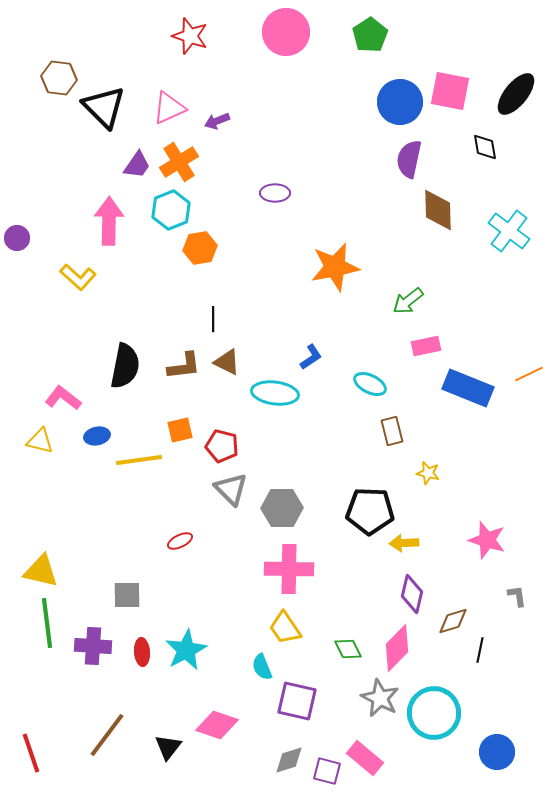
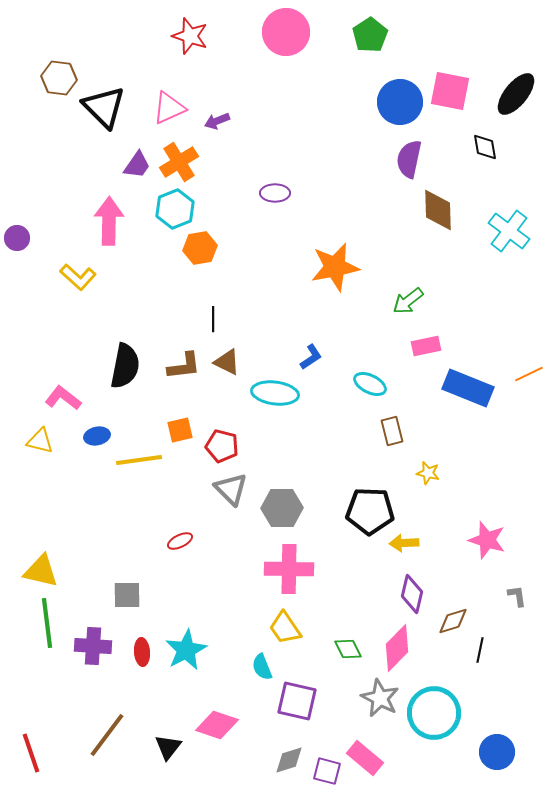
cyan hexagon at (171, 210): moved 4 px right, 1 px up
